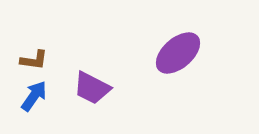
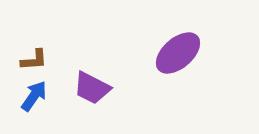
brown L-shape: rotated 12 degrees counterclockwise
